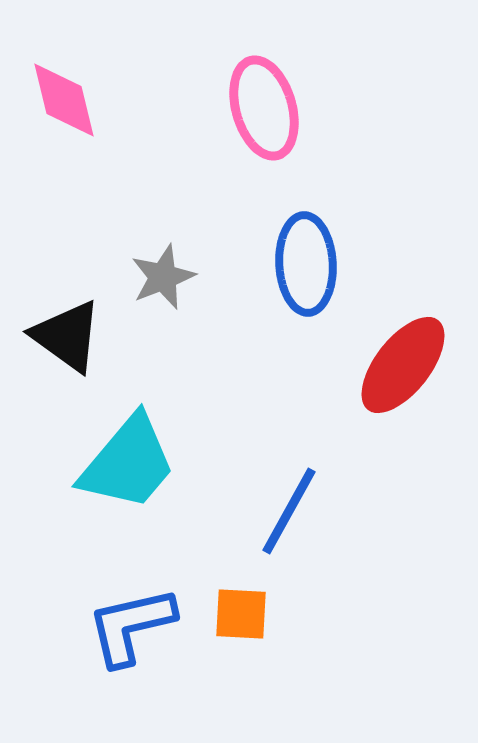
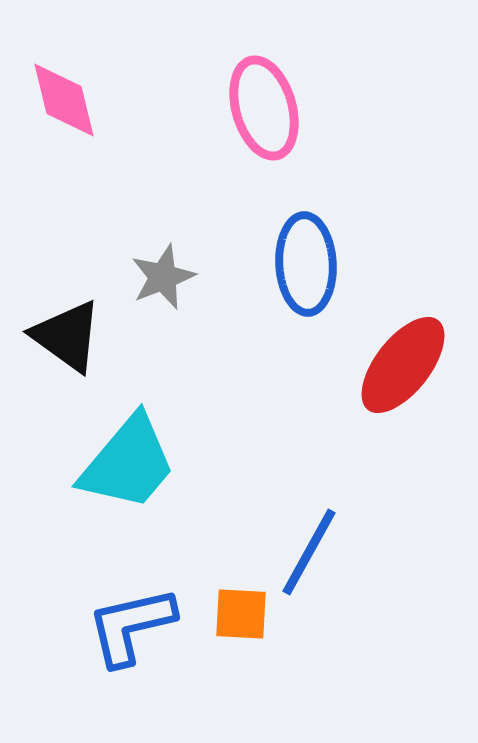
blue line: moved 20 px right, 41 px down
